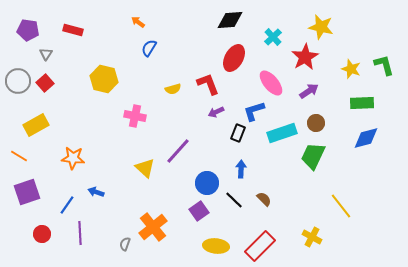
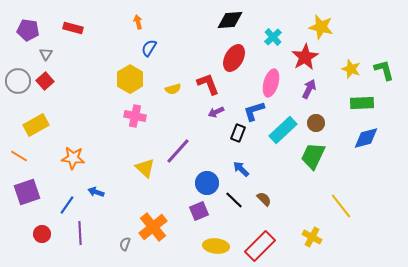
orange arrow at (138, 22): rotated 40 degrees clockwise
red rectangle at (73, 30): moved 2 px up
green L-shape at (384, 65): moved 5 px down
yellow hexagon at (104, 79): moved 26 px right; rotated 16 degrees clockwise
red square at (45, 83): moved 2 px up
pink ellipse at (271, 83): rotated 56 degrees clockwise
purple arrow at (309, 91): moved 2 px up; rotated 30 degrees counterclockwise
cyan rectangle at (282, 133): moved 1 px right, 3 px up; rotated 24 degrees counterclockwise
blue arrow at (241, 169): rotated 48 degrees counterclockwise
purple square at (199, 211): rotated 12 degrees clockwise
